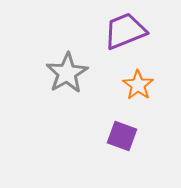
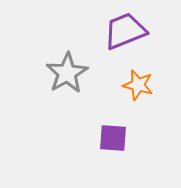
orange star: rotated 20 degrees counterclockwise
purple square: moved 9 px left, 2 px down; rotated 16 degrees counterclockwise
